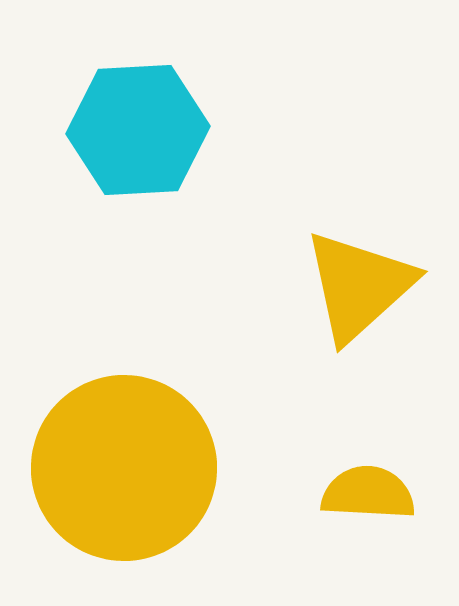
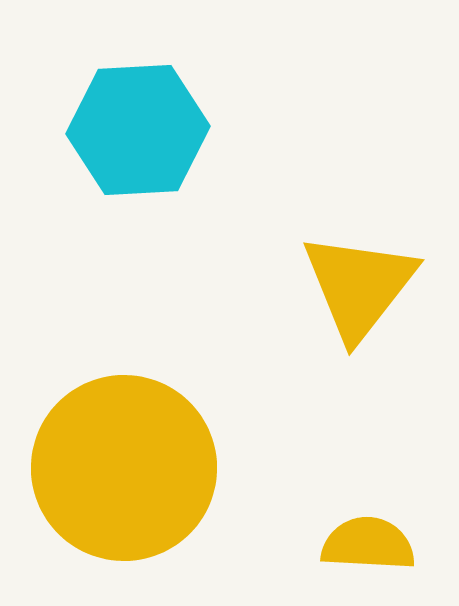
yellow triangle: rotated 10 degrees counterclockwise
yellow semicircle: moved 51 px down
